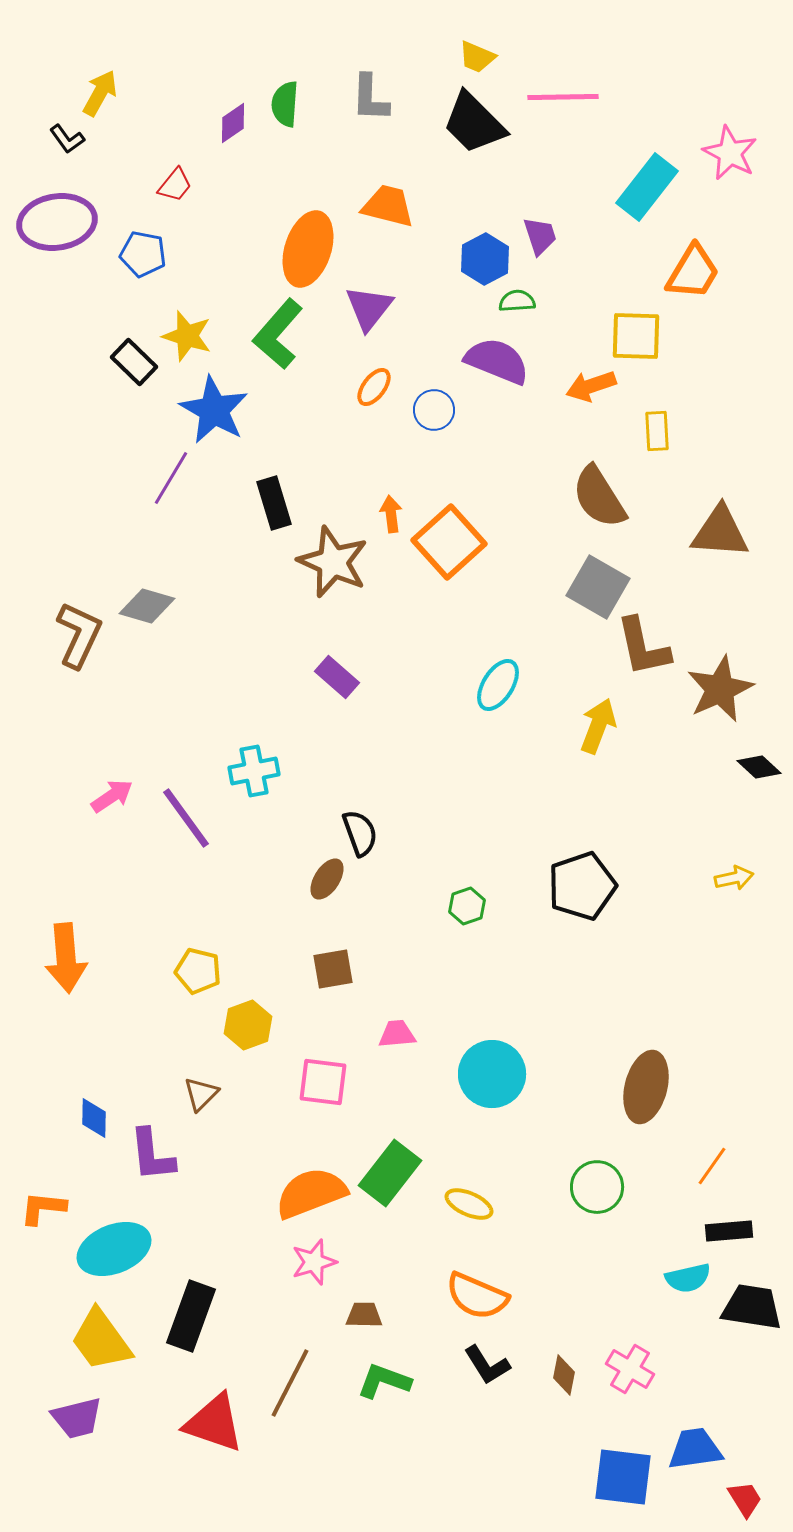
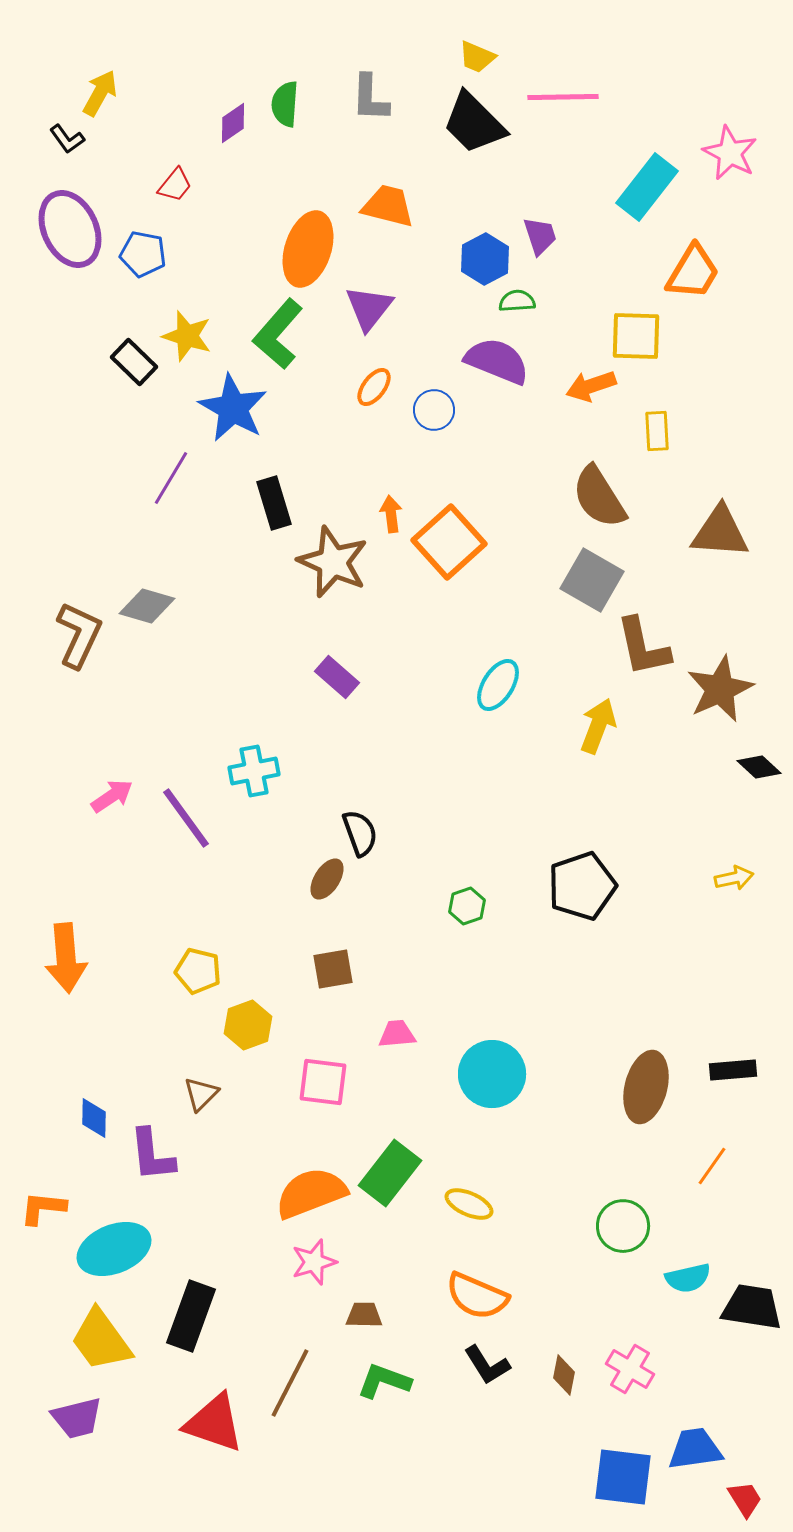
purple ellipse at (57, 222): moved 13 px right, 7 px down; rotated 74 degrees clockwise
blue star at (214, 410): moved 19 px right, 2 px up
gray square at (598, 587): moved 6 px left, 7 px up
green circle at (597, 1187): moved 26 px right, 39 px down
black rectangle at (729, 1231): moved 4 px right, 161 px up
